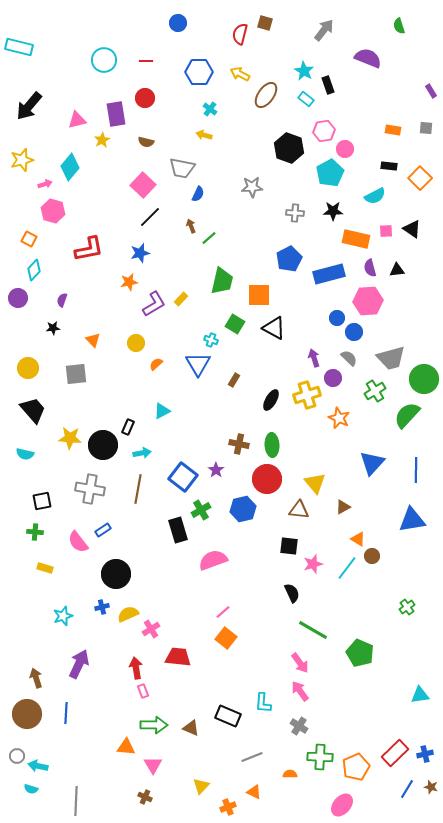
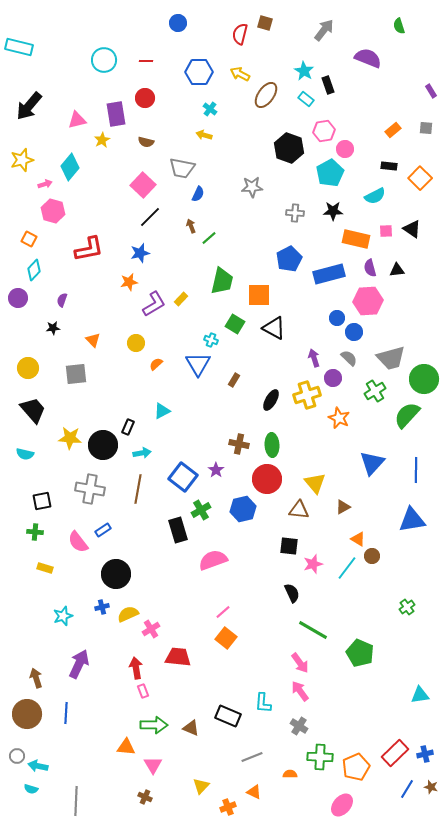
orange rectangle at (393, 130): rotated 49 degrees counterclockwise
